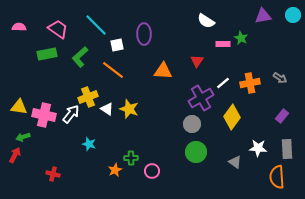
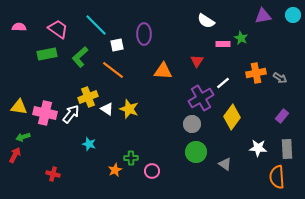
orange cross: moved 6 px right, 10 px up
pink cross: moved 1 px right, 2 px up
gray triangle: moved 10 px left, 2 px down
